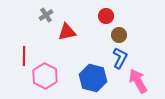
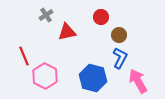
red circle: moved 5 px left, 1 px down
red line: rotated 24 degrees counterclockwise
